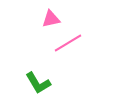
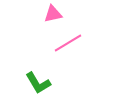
pink triangle: moved 2 px right, 5 px up
